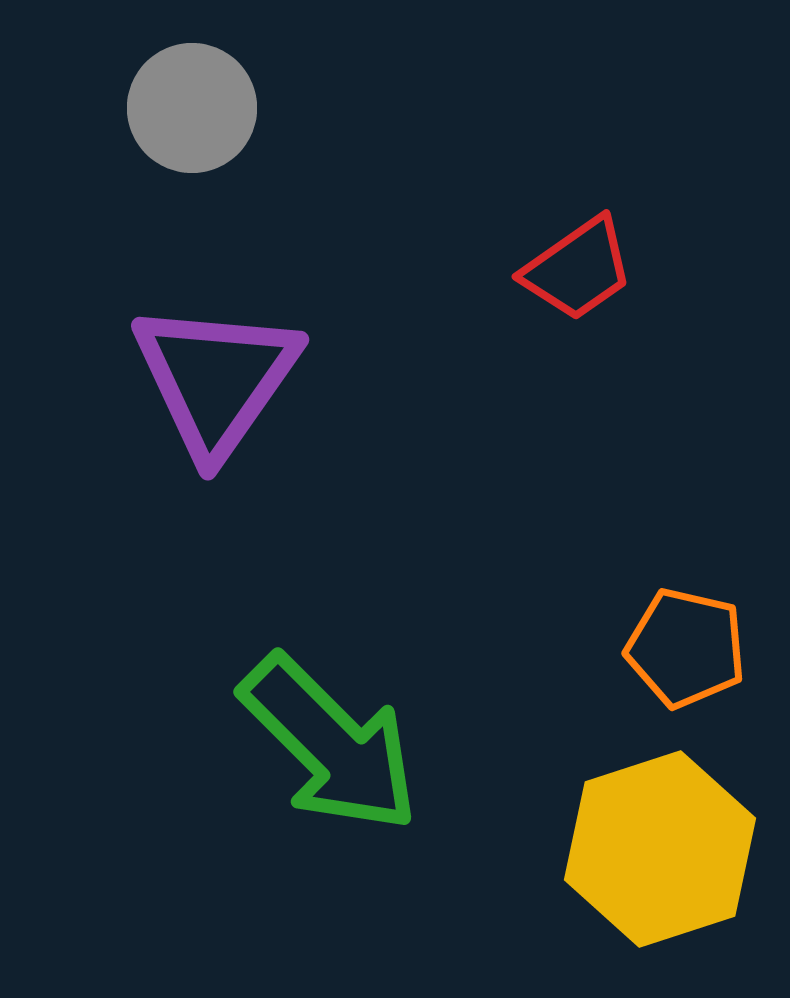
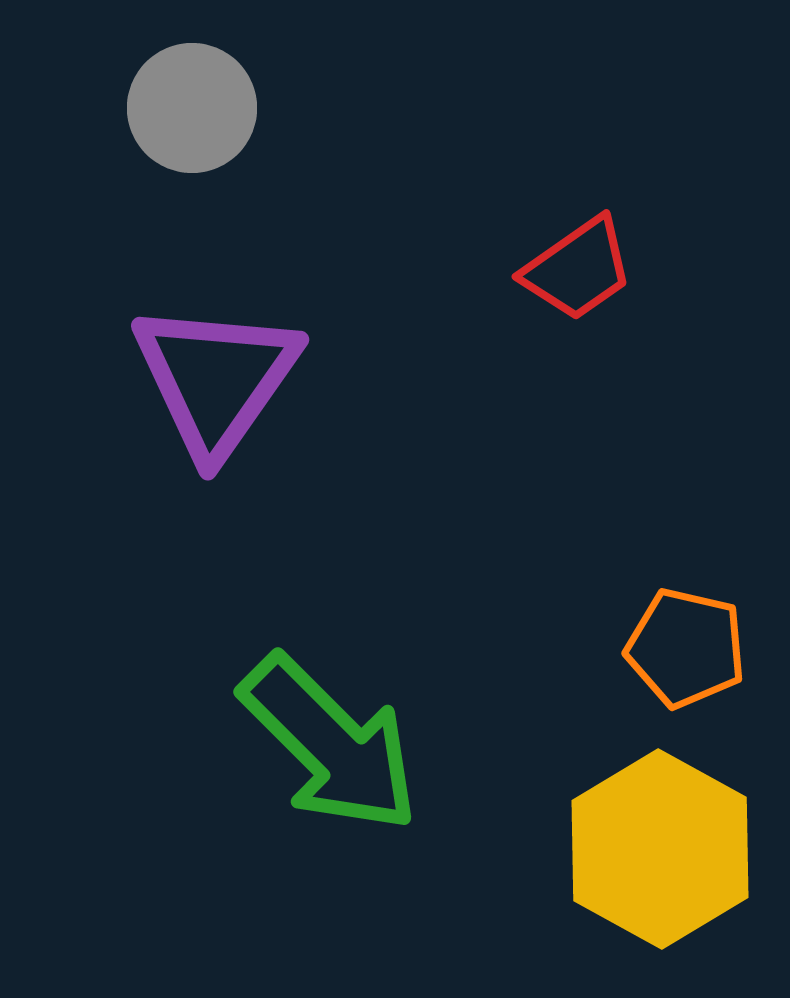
yellow hexagon: rotated 13 degrees counterclockwise
